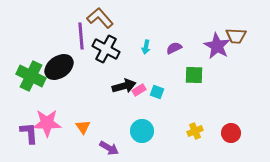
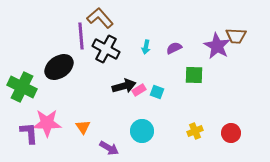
green cross: moved 9 px left, 11 px down
